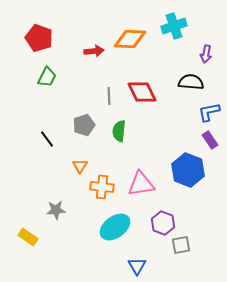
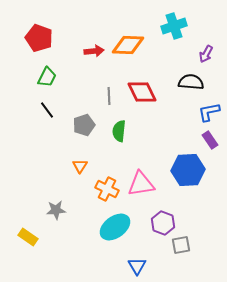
orange diamond: moved 2 px left, 6 px down
purple arrow: rotated 18 degrees clockwise
black line: moved 29 px up
blue hexagon: rotated 24 degrees counterclockwise
orange cross: moved 5 px right, 2 px down; rotated 20 degrees clockwise
